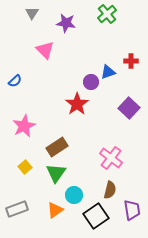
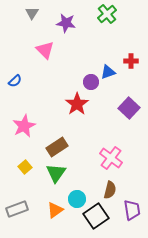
cyan circle: moved 3 px right, 4 px down
